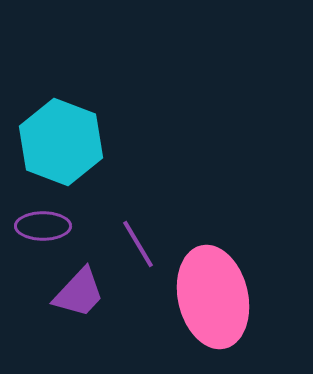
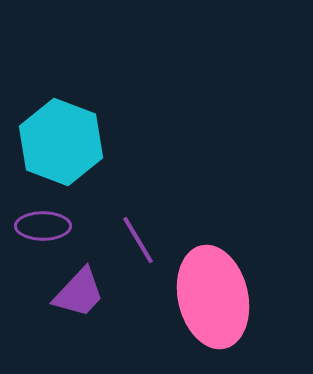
purple line: moved 4 px up
